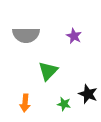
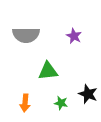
green triangle: rotated 40 degrees clockwise
green star: moved 3 px left, 1 px up
